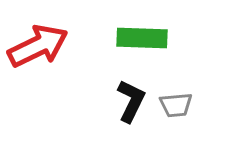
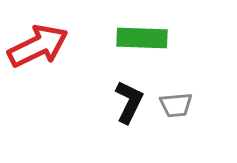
black L-shape: moved 2 px left, 1 px down
